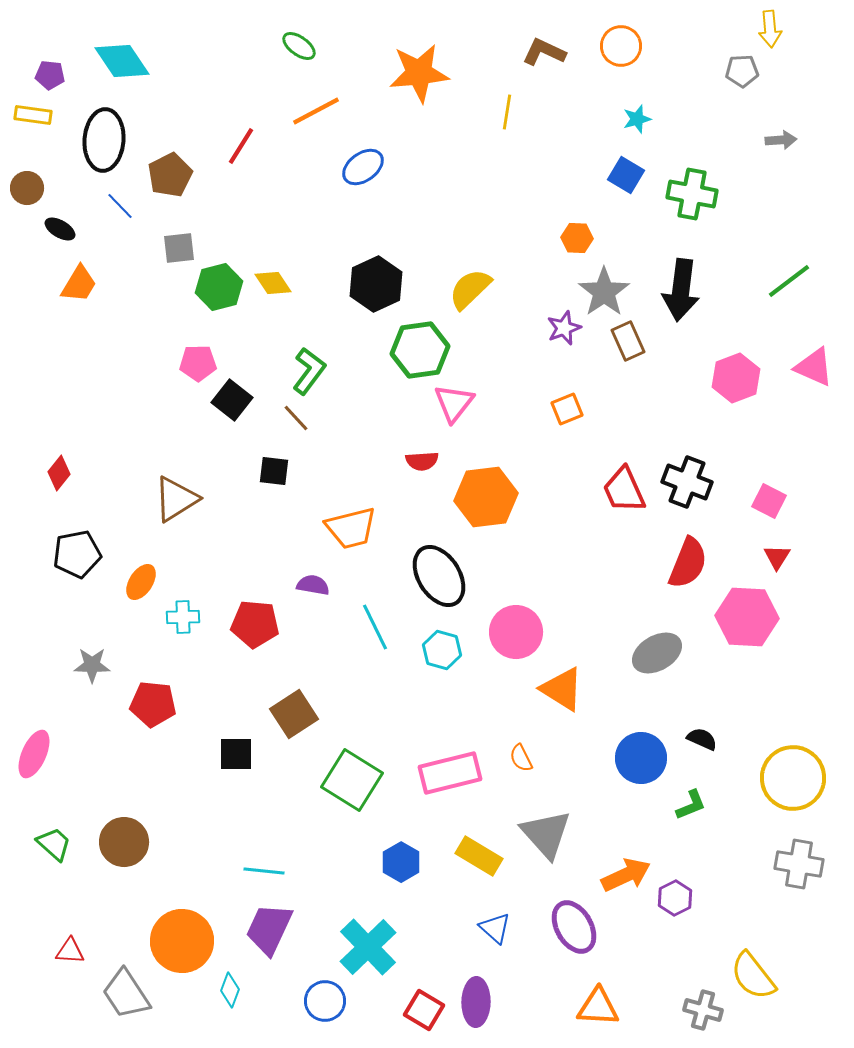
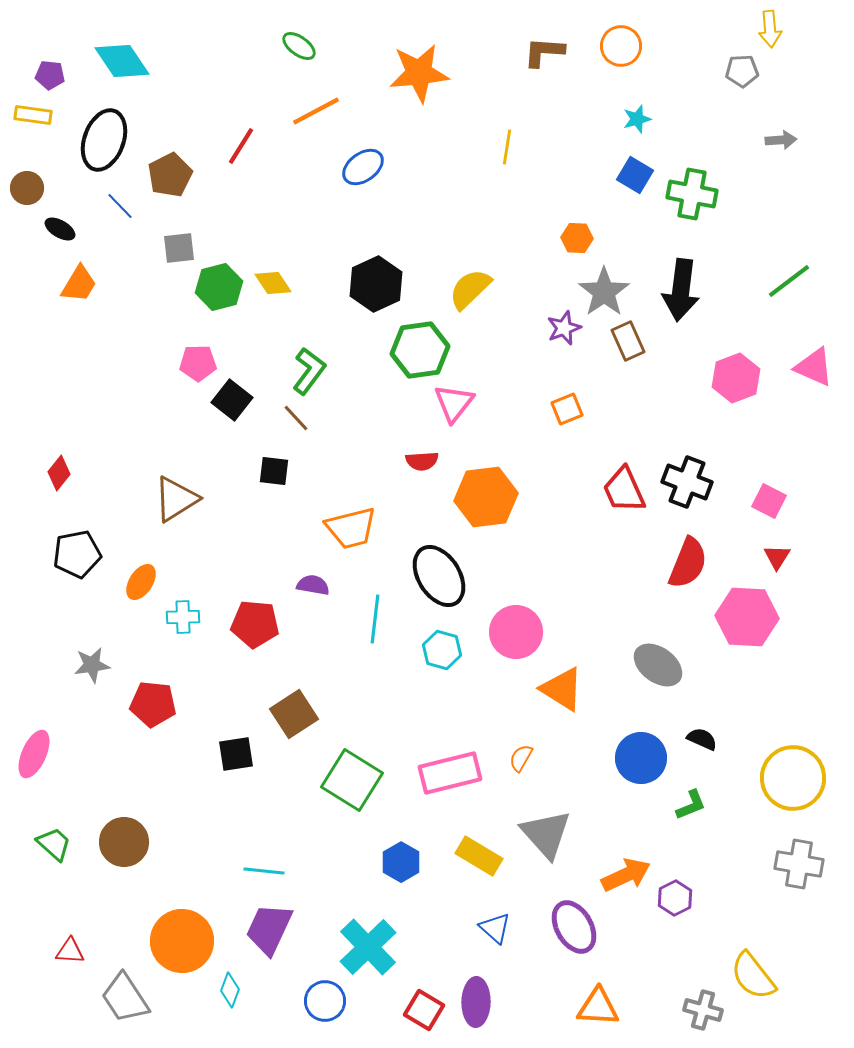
brown L-shape at (544, 52): rotated 21 degrees counterclockwise
yellow line at (507, 112): moved 35 px down
black ellipse at (104, 140): rotated 16 degrees clockwise
blue square at (626, 175): moved 9 px right
cyan line at (375, 627): moved 8 px up; rotated 33 degrees clockwise
gray ellipse at (657, 653): moved 1 px right, 12 px down; rotated 66 degrees clockwise
gray star at (92, 665): rotated 9 degrees counterclockwise
black square at (236, 754): rotated 9 degrees counterclockwise
orange semicircle at (521, 758): rotated 56 degrees clockwise
gray trapezoid at (126, 994): moved 1 px left, 4 px down
